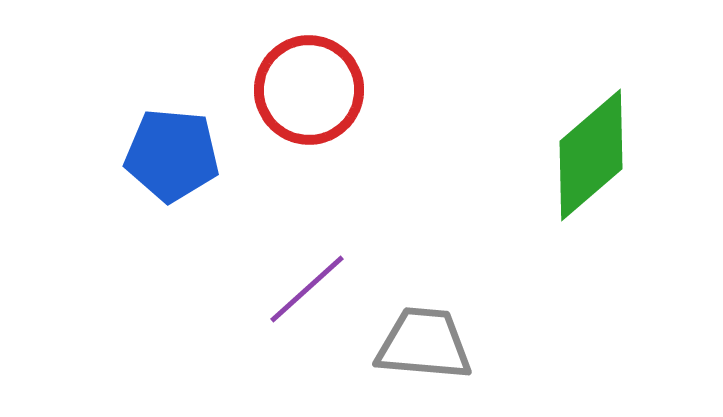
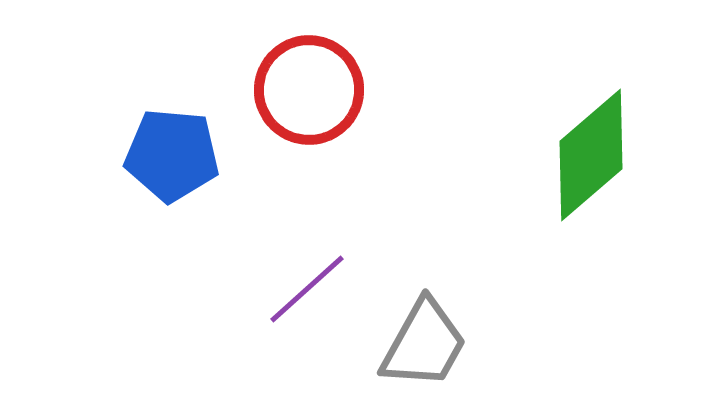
gray trapezoid: rotated 114 degrees clockwise
